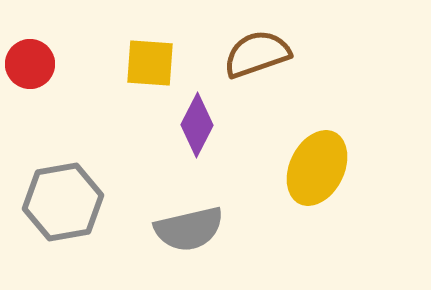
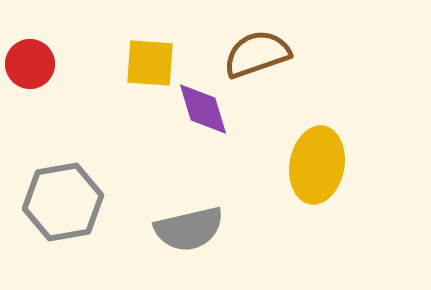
purple diamond: moved 6 px right, 16 px up; rotated 44 degrees counterclockwise
yellow ellipse: moved 3 px up; rotated 16 degrees counterclockwise
